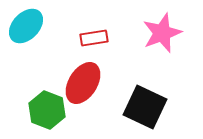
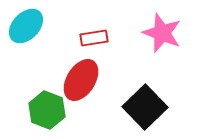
pink star: rotated 30 degrees counterclockwise
red ellipse: moved 2 px left, 3 px up
black square: rotated 21 degrees clockwise
